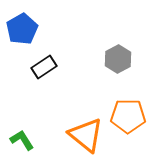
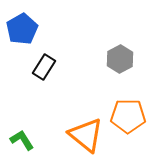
gray hexagon: moved 2 px right
black rectangle: rotated 25 degrees counterclockwise
